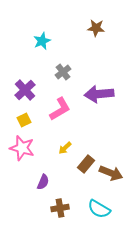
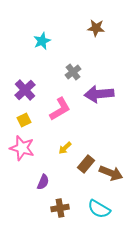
gray cross: moved 10 px right
